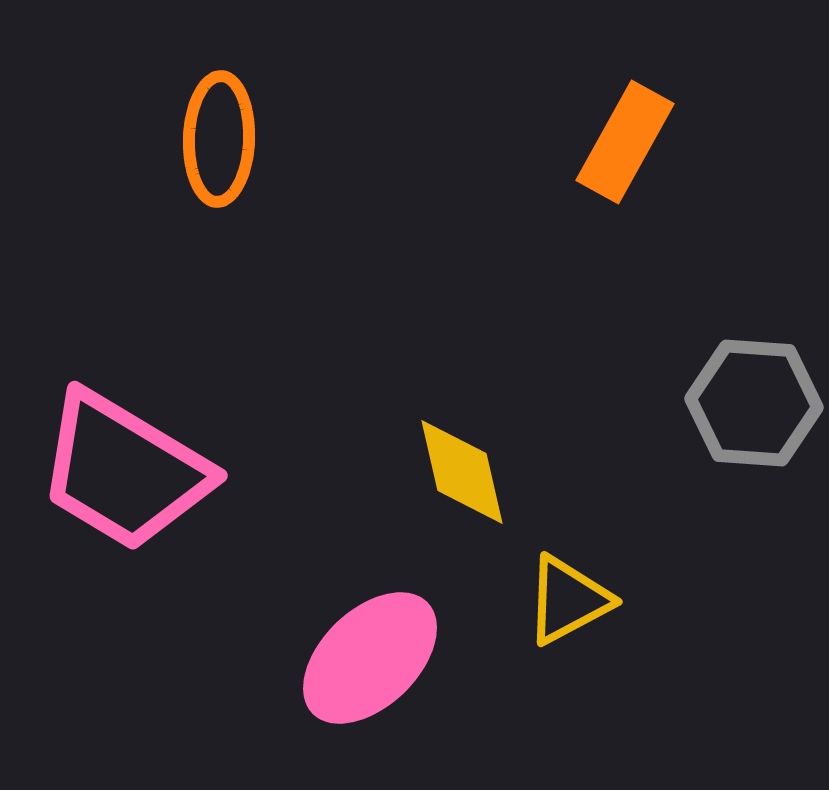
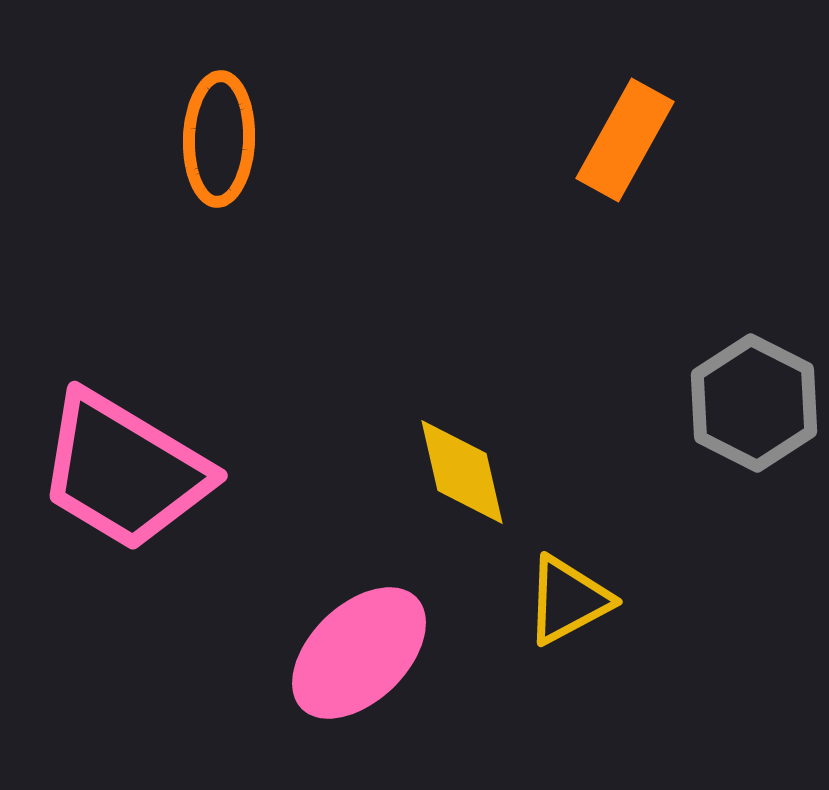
orange rectangle: moved 2 px up
gray hexagon: rotated 23 degrees clockwise
pink ellipse: moved 11 px left, 5 px up
